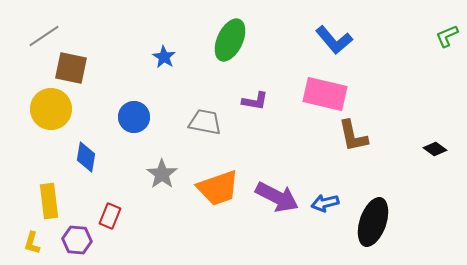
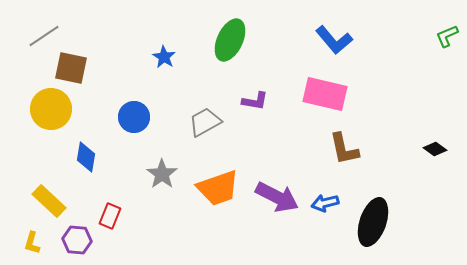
gray trapezoid: rotated 40 degrees counterclockwise
brown L-shape: moved 9 px left, 13 px down
yellow rectangle: rotated 40 degrees counterclockwise
